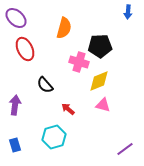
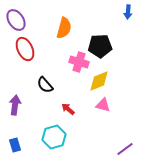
purple ellipse: moved 2 px down; rotated 15 degrees clockwise
